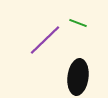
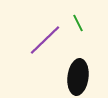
green line: rotated 42 degrees clockwise
